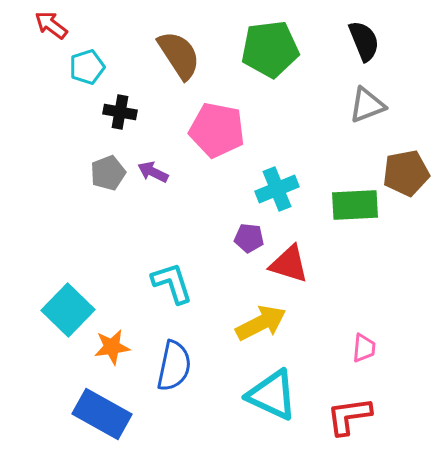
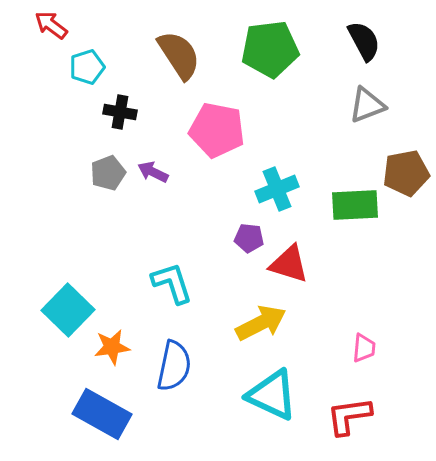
black semicircle: rotated 6 degrees counterclockwise
